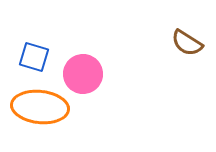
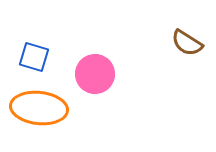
pink circle: moved 12 px right
orange ellipse: moved 1 px left, 1 px down
